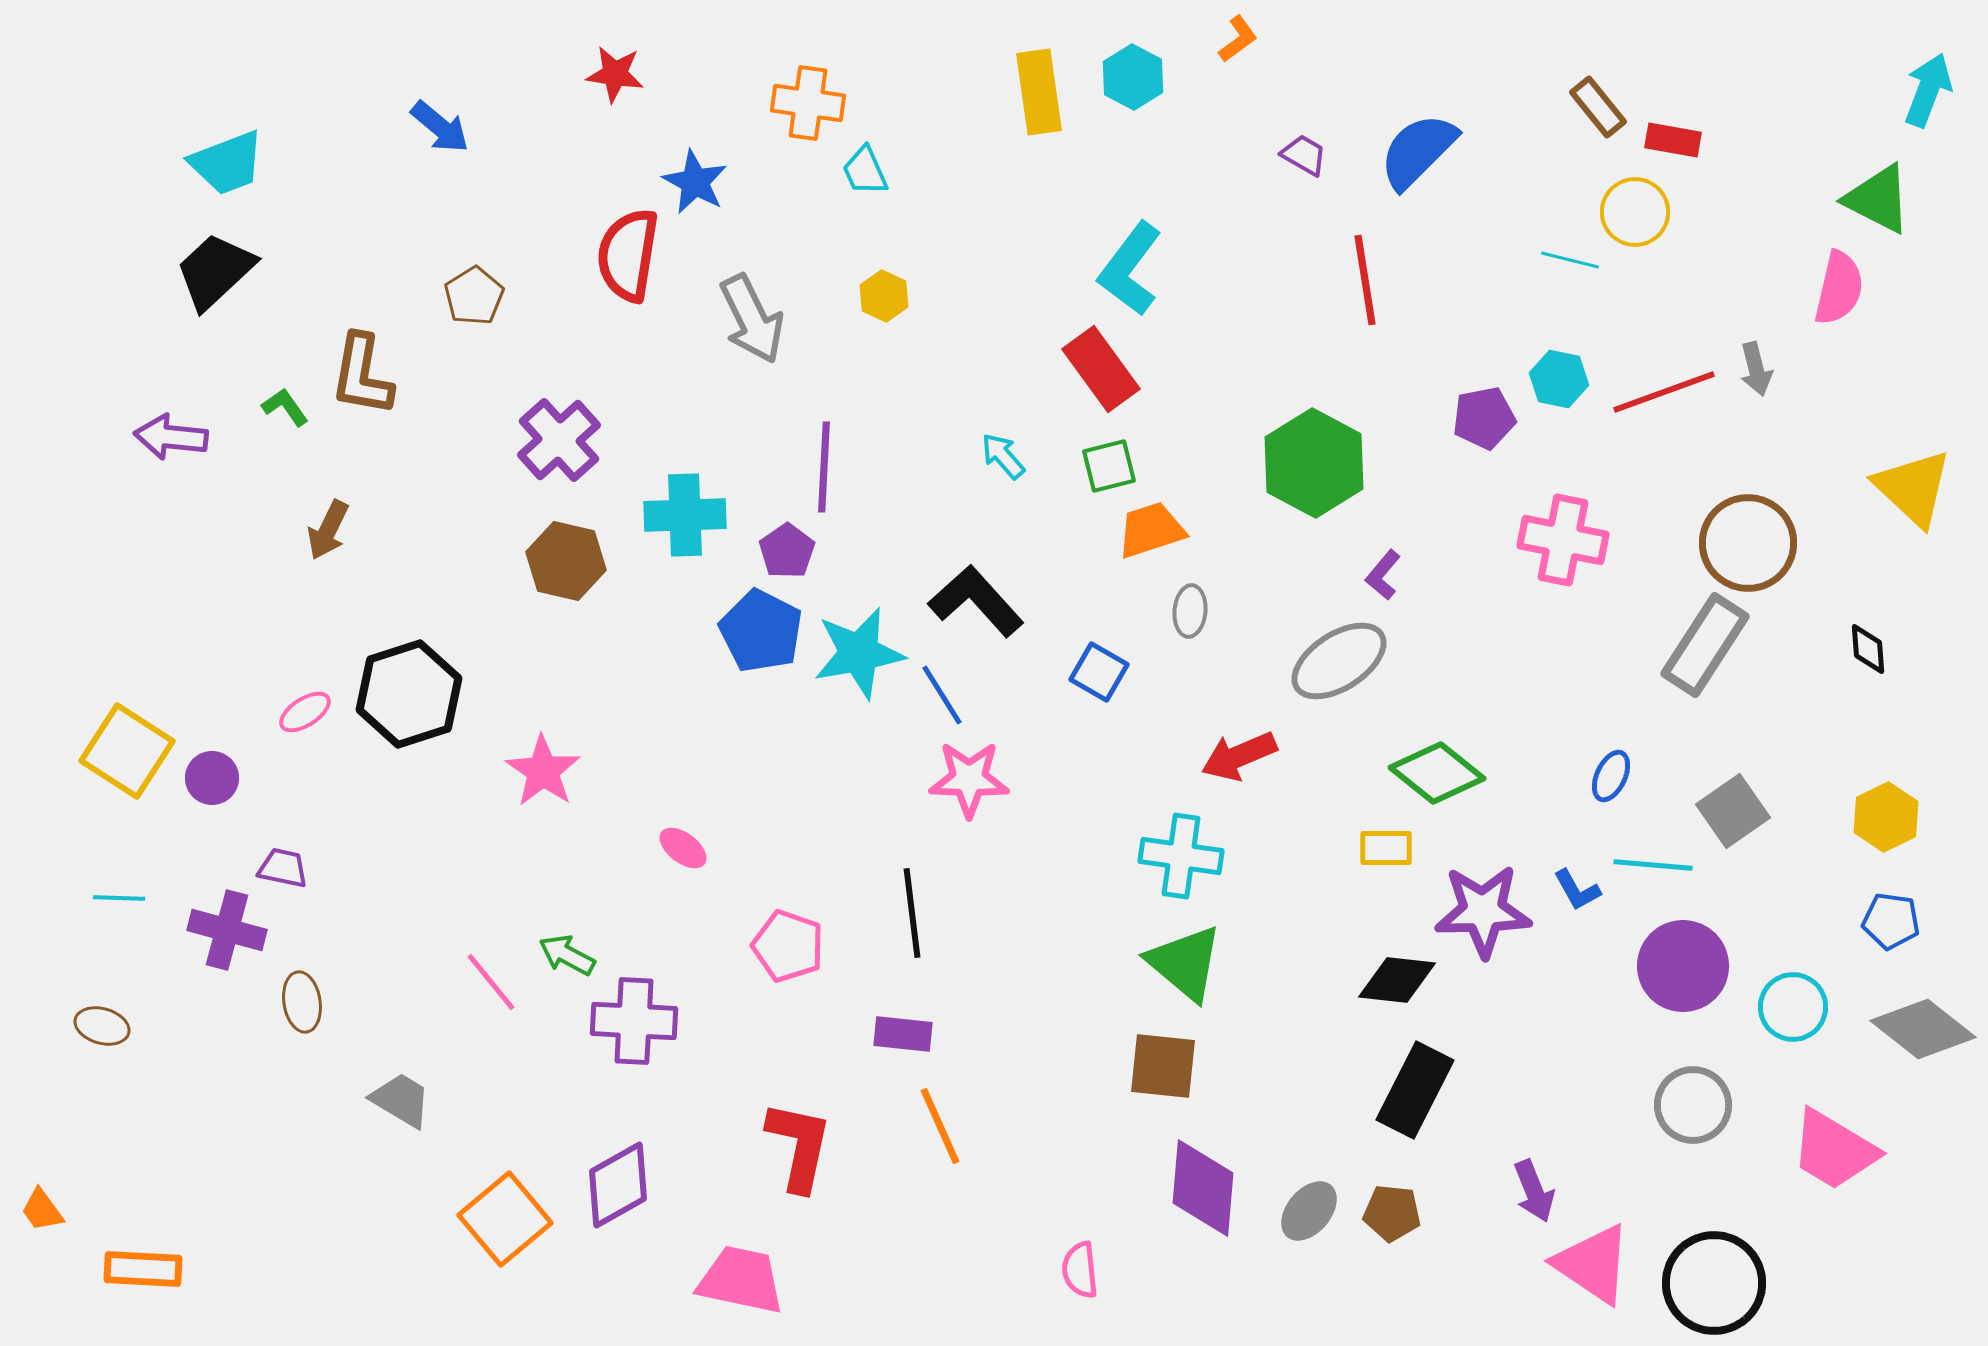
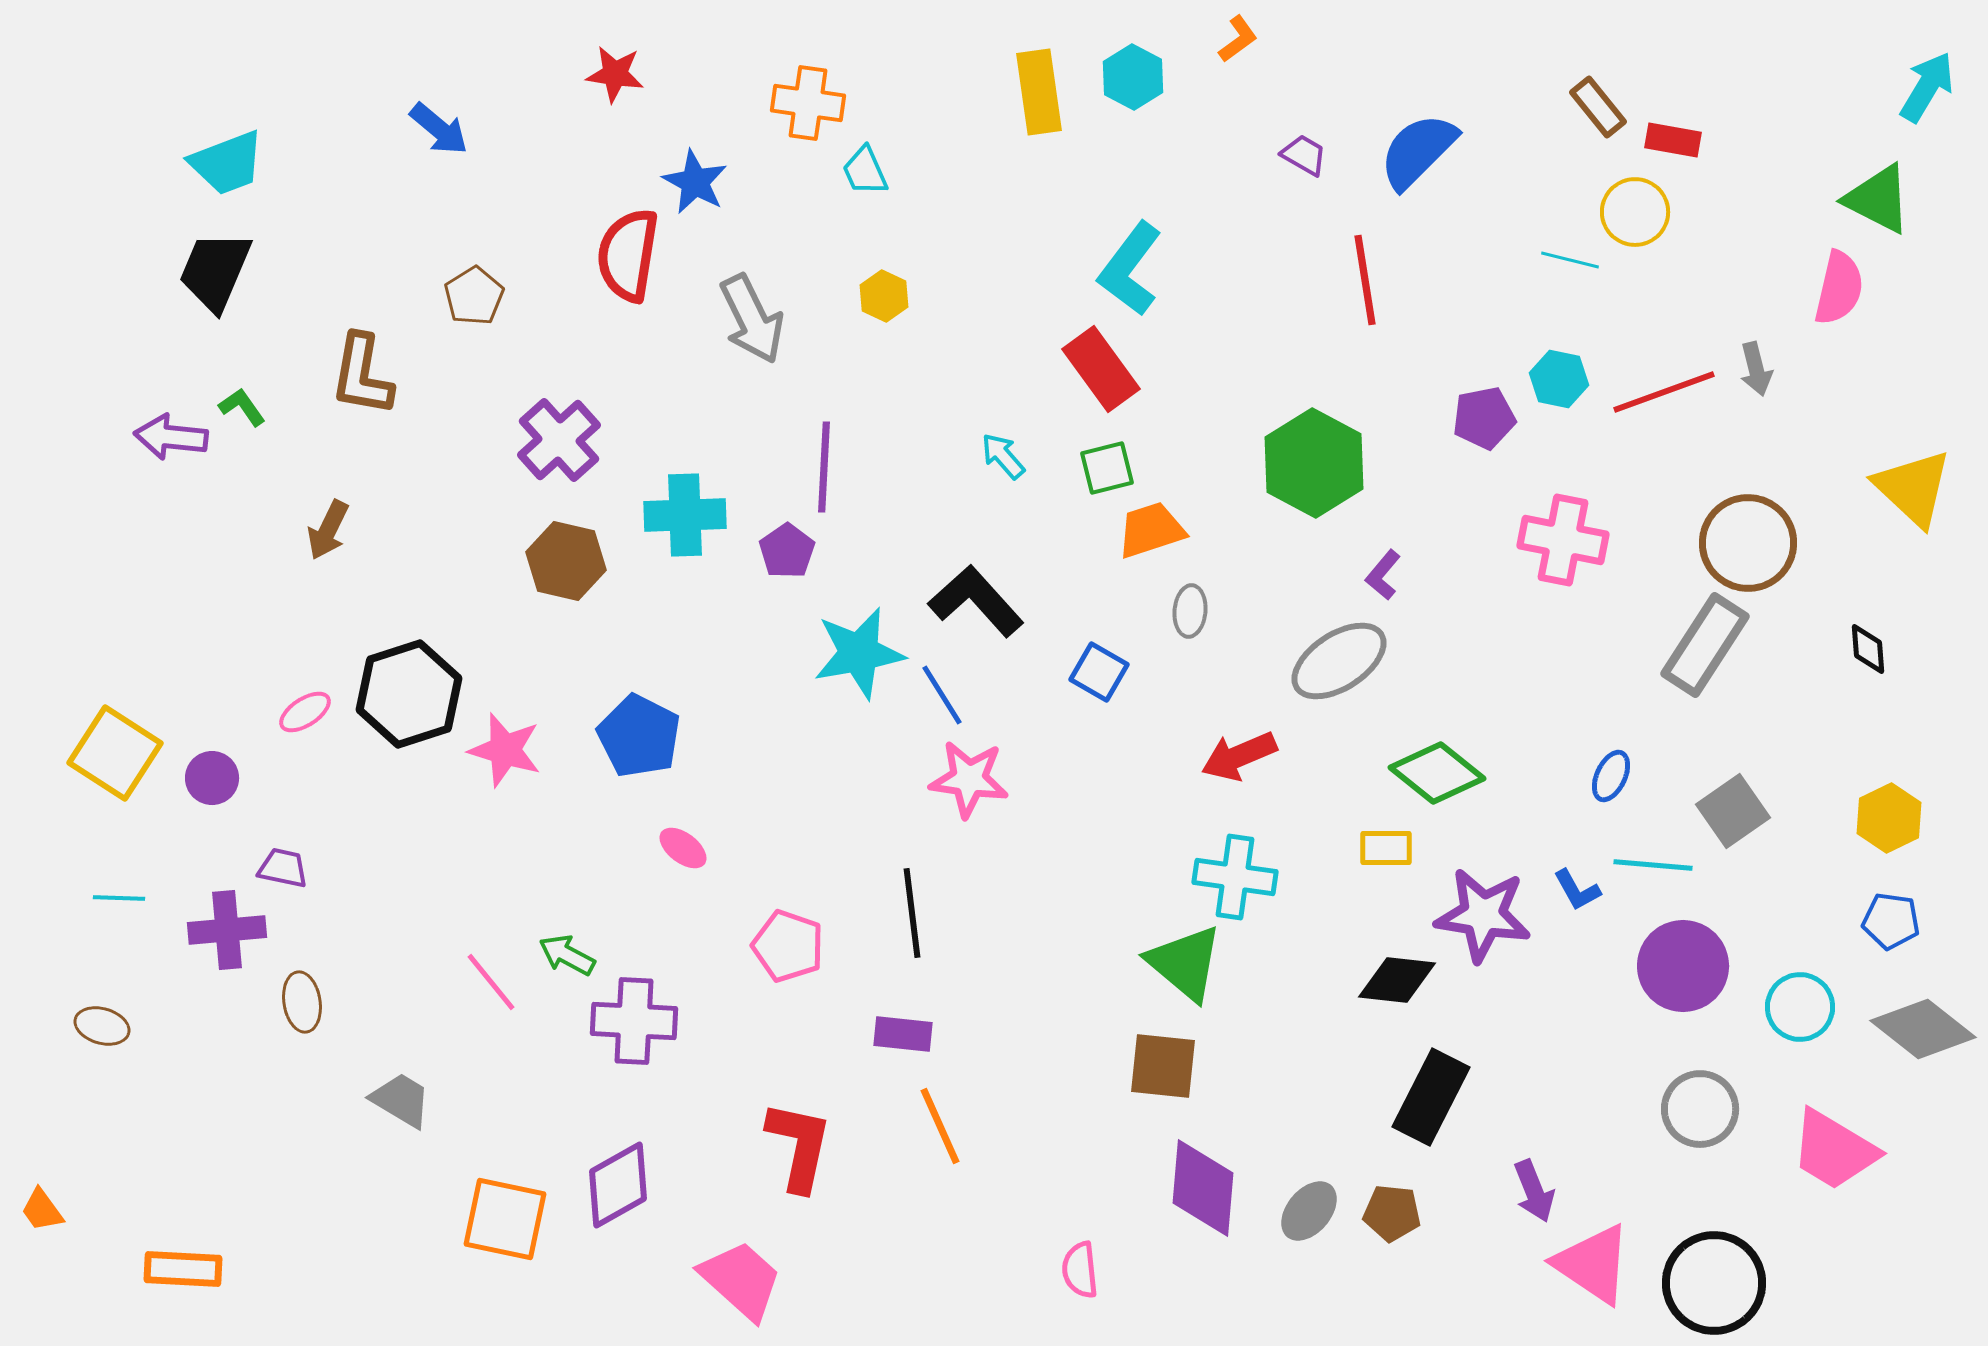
cyan arrow at (1928, 90): moved 1 px left, 3 px up; rotated 10 degrees clockwise
blue arrow at (440, 127): moved 1 px left, 2 px down
black trapezoid at (215, 271): rotated 24 degrees counterclockwise
green L-shape at (285, 407): moved 43 px left
green square at (1109, 466): moved 2 px left, 2 px down
blue pentagon at (761, 631): moved 122 px left, 105 px down
yellow square at (127, 751): moved 12 px left, 2 px down
pink star at (543, 771): moved 38 px left, 21 px up; rotated 18 degrees counterclockwise
pink star at (969, 779): rotated 6 degrees clockwise
yellow hexagon at (1886, 817): moved 3 px right, 1 px down
cyan cross at (1181, 856): moved 54 px right, 21 px down
purple star at (1483, 911): moved 4 px down; rotated 10 degrees clockwise
purple cross at (227, 930): rotated 20 degrees counterclockwise
cyan circle at (1793, 1007): moved 7 px right
black rectangle at (1415, 1090): moved 16 px right, 7 px down
gray circle at (1693, 1105): moved 7 px right, 4 px down
orange square at (505, 1219): rotated 38 degrees counterclockwise
orange rectangle at (143, 1269): moved 40 px right
pink trapezoid at (741, 1280): rotated 30 degrees clockwise
